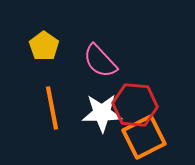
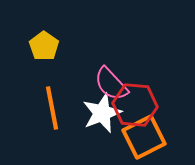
pink semicircle: moved 11 px right, 23 px down
white star: rotated 21 degrees counterclockwise
